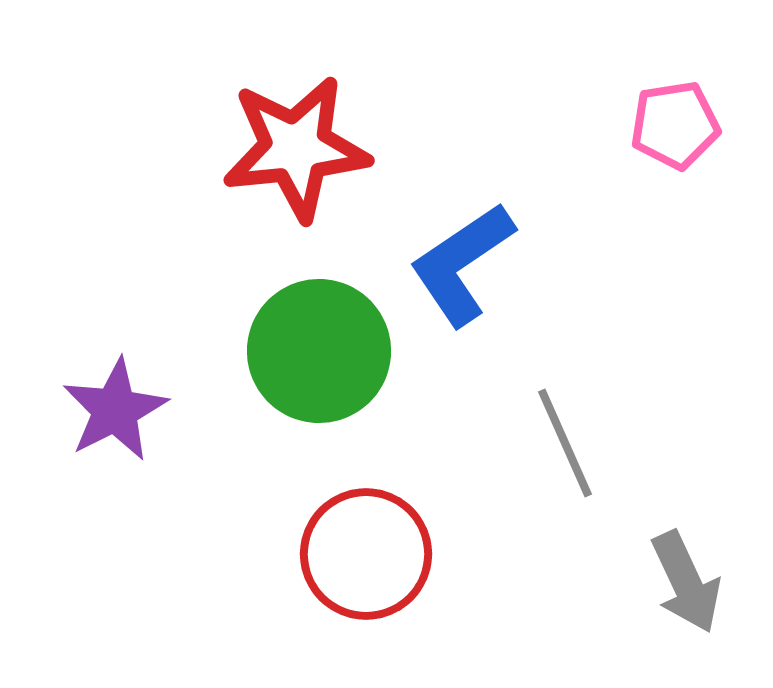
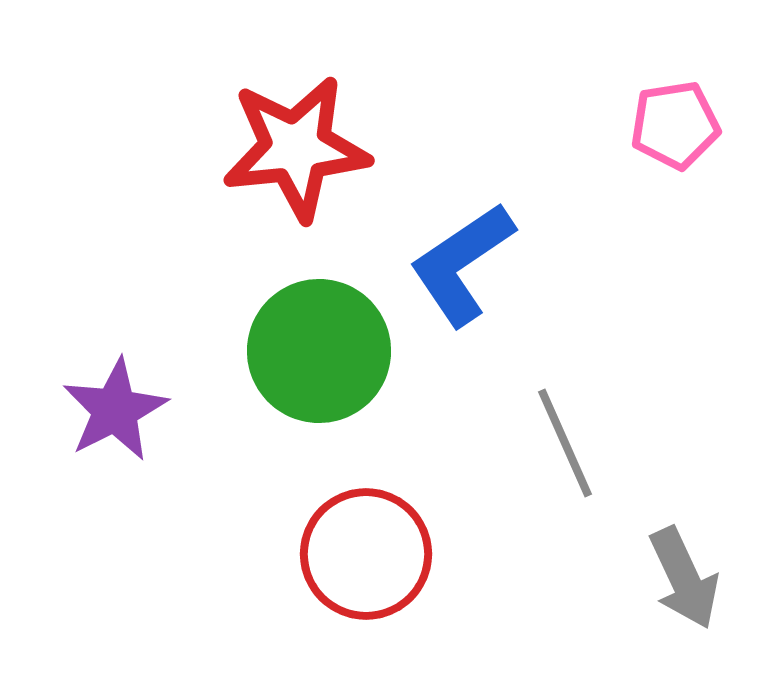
gray arrow: moved 2 px left, 4 px up
